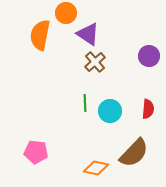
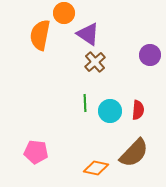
orange circle: moved 2 px left
purple circle: moved 1 px right, 1 px up
red semicircle: moved 10 px left, 1 px down
